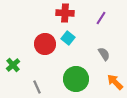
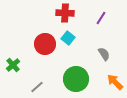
gray line: rotated 72 degrees clockwise
